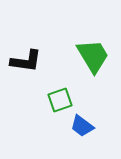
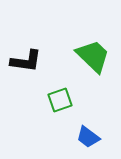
green trapezoid: rotated 15 degrees counterclockwise
blue trapezoid: moved 6 px right, 11 px down
